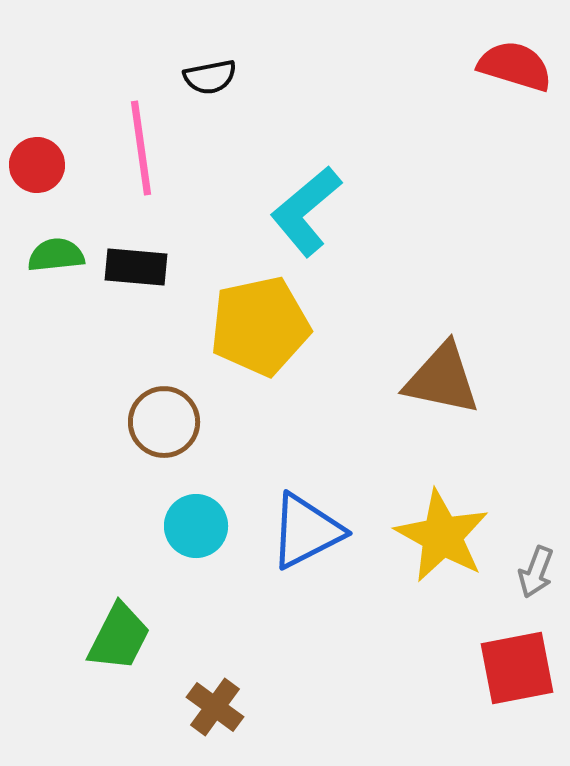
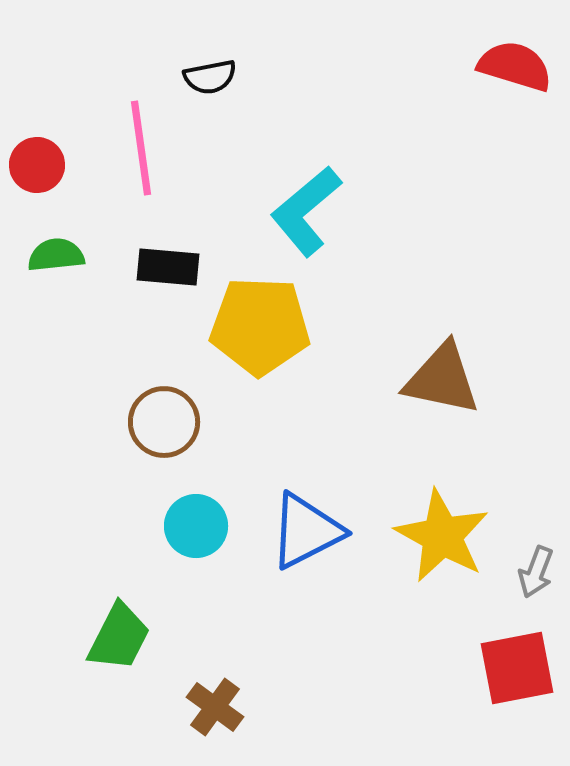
black rectangle: moved 32 px right
yellow pentagon: rotated 14 degrees clockwise
